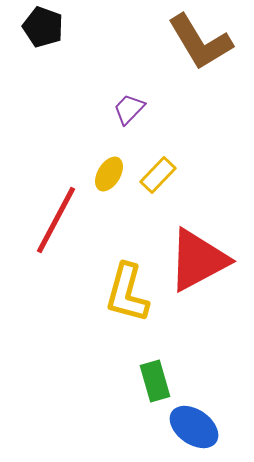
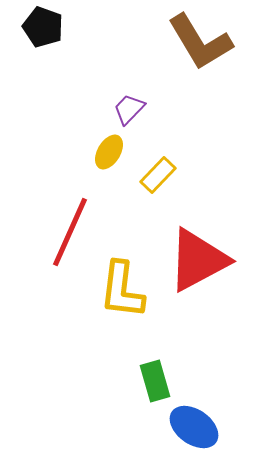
yellow ellipse: moved 22 px up
red line: moved 14 px right, 12 px down; rotated 4 degrees counterclockwise
yellow L-shape: moved 5 px left, 3 px up; rotated 8 degrees counterclockwise
